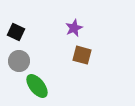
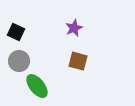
brown square: moved 4 px left, 6 px down
